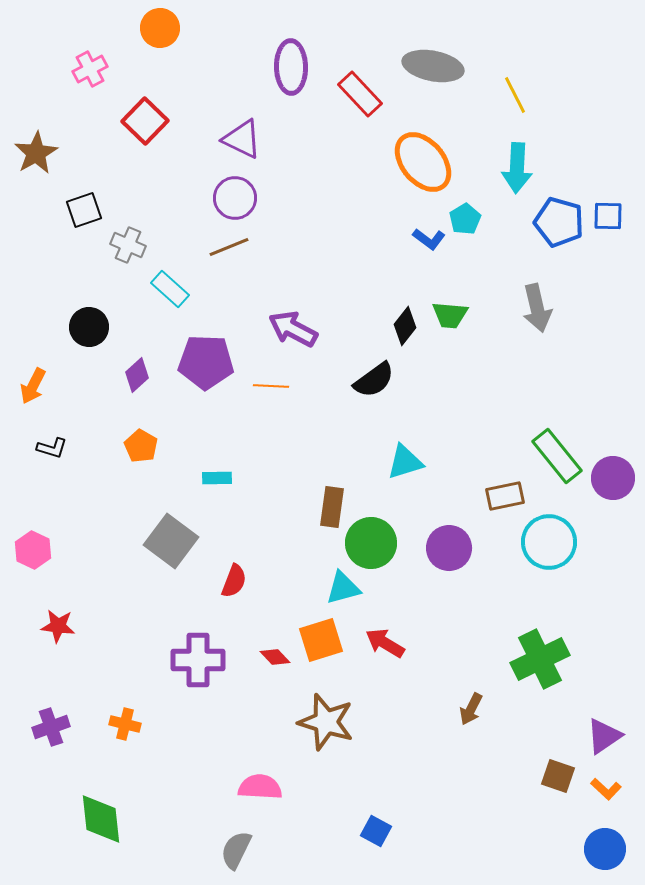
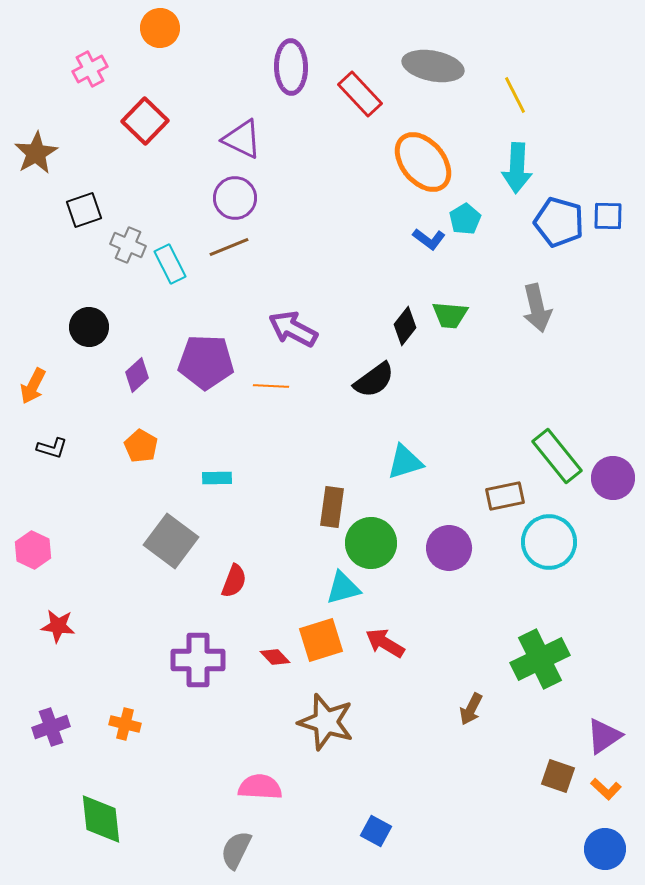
cyan rectangle at (170, 289): moved 25 px up; rotated 21 degrees clockwise
